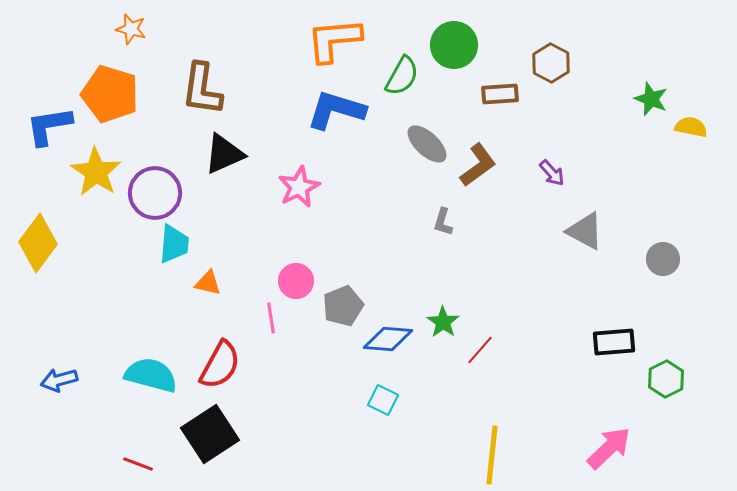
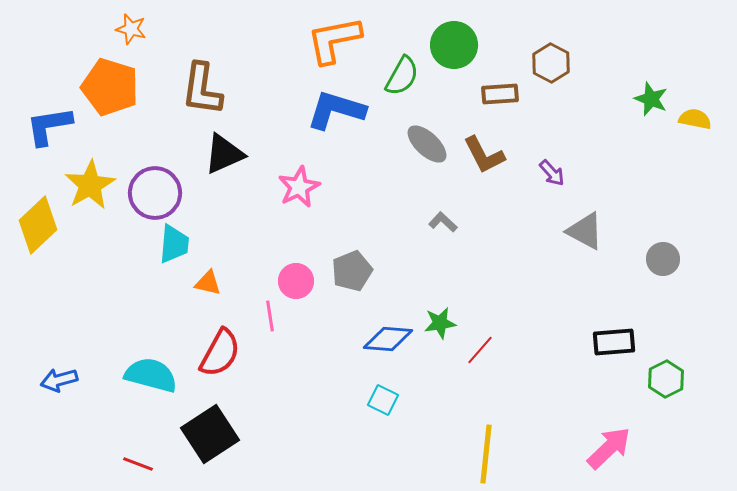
orange L-shape at (334, 40): rotated 6 degrees counterclockwise
orange pentagon at (110, 94): moved 7 px up
yellow semicircle at (691, 127): moved 4 px right, 8 px up
brown L-shape at (478, 165): moved 6 px right, 10 px up; rotated 99 degrees clockwise
yellow star at (96, 172): moved 6 px left, 13 px down; rotated 9 degrees clockwise
gray L-shape at (443, 222): rotated 116 degrees clockwise
yellow diamond at (38, 243): moved 18 px up; rotated 10 degrees clockwise
gray pentagon at (343, 306): moved 9 px right, 35 px up
pink line at (271, 318): moved 1 px left, 2 px up
green star at (443, 322): moved 3 px left, 1 px down; rotated 28 degrees clockwise
red semicircle at (220, 365): moved 12 px up
yellow line at (492, 455): moved 6 px left, 1 px up
